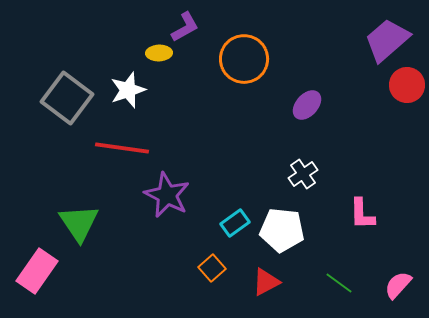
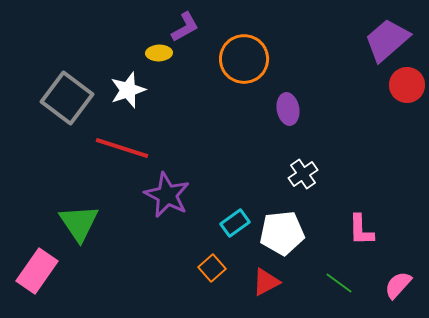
purple ellipse: moved 19 px left, 4 px down; rotated 52 degrees counterclockwise
red line: rotated 10 degrees clockwise
pink L-shape: moved 1 px left, 16 px down
white pentagon: moved 3 px down; rotated 12 degrees counterclockwise
